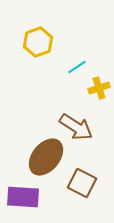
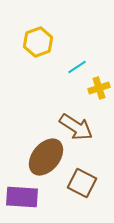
purple rectangle: moved 1 px left
